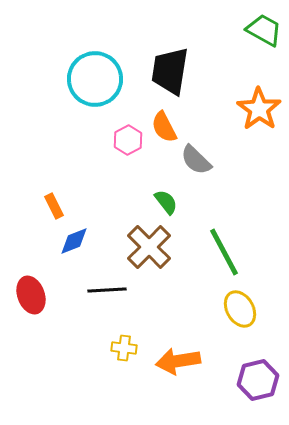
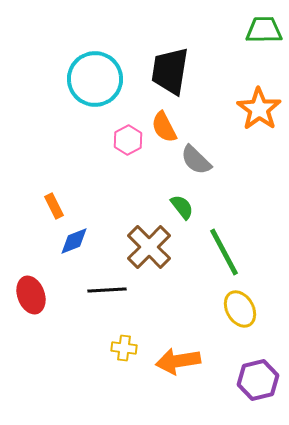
green trapezoid: rotated 30 degrees counterclockwise
green semicircle: moved 16 px right, 5 px down
